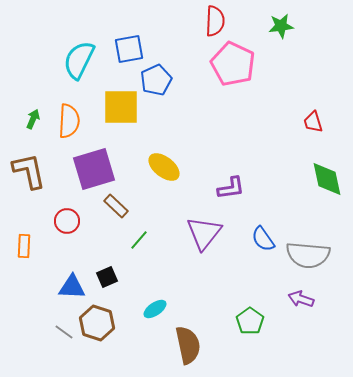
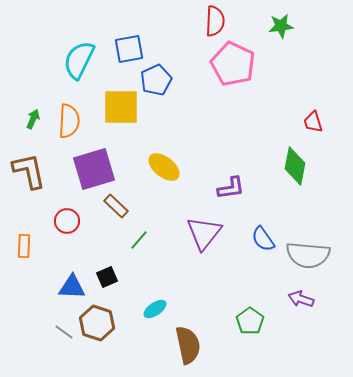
green diamond: moved 32 px left, 13 px up; rotated 24 degrees clockwise
